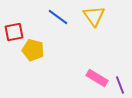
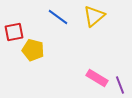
yellow triangle: rotated 25 degrees clockwise
